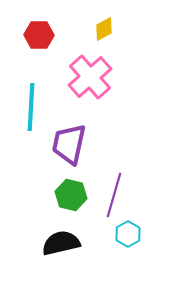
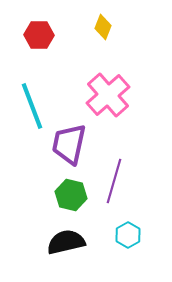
yellow diamond: moved 1 px left, 2 px up; rotated 40 degrees counterclockwise
pink cross: moved 18 px right, 18 px down
cyan line: moved 1 px right, 1 px up; rotated 24 degrees counterclockwise
purple line: moved 14 px up
cyan hexagon: moved 1 px down
black semicircle: moved 5 px right, 1 px up
